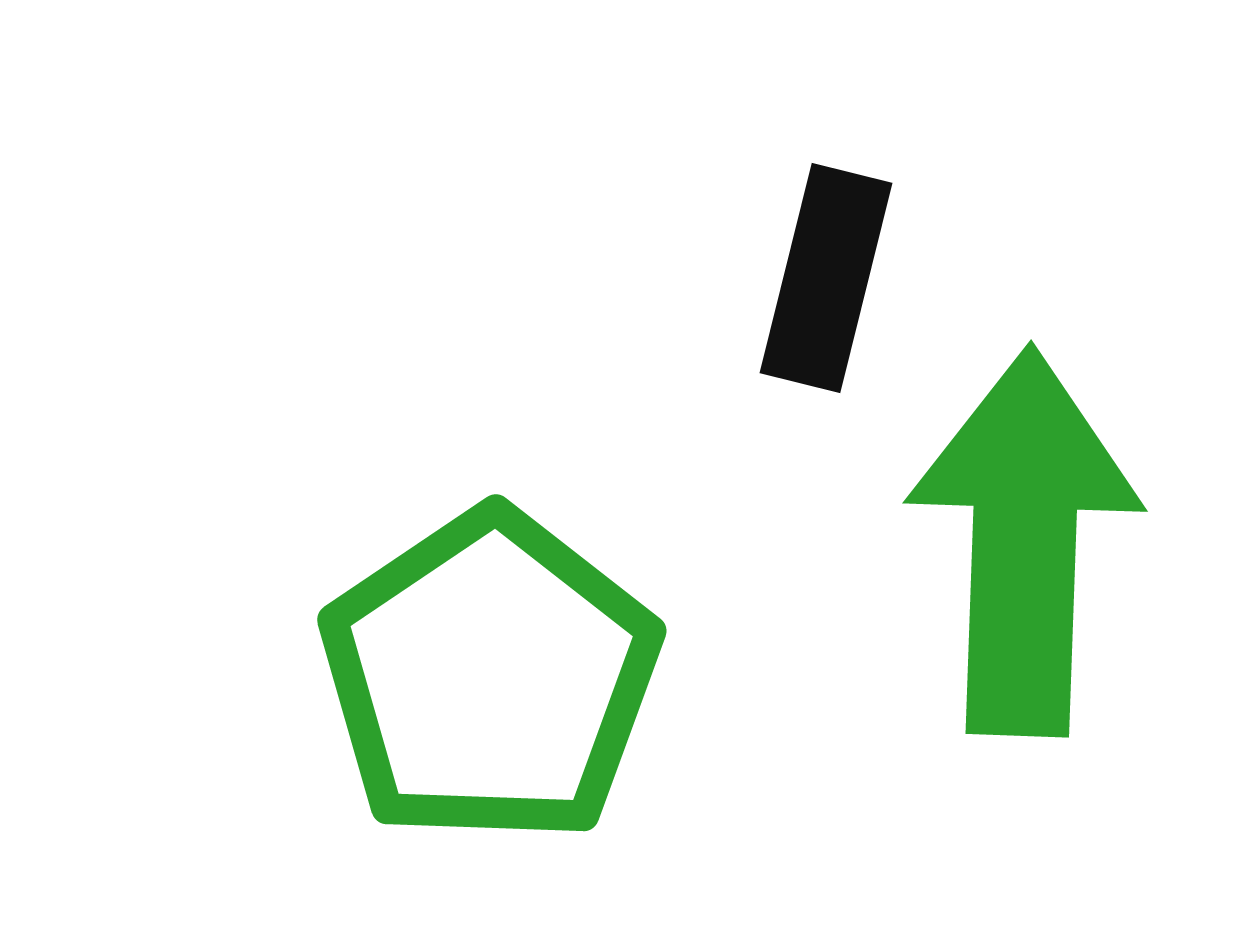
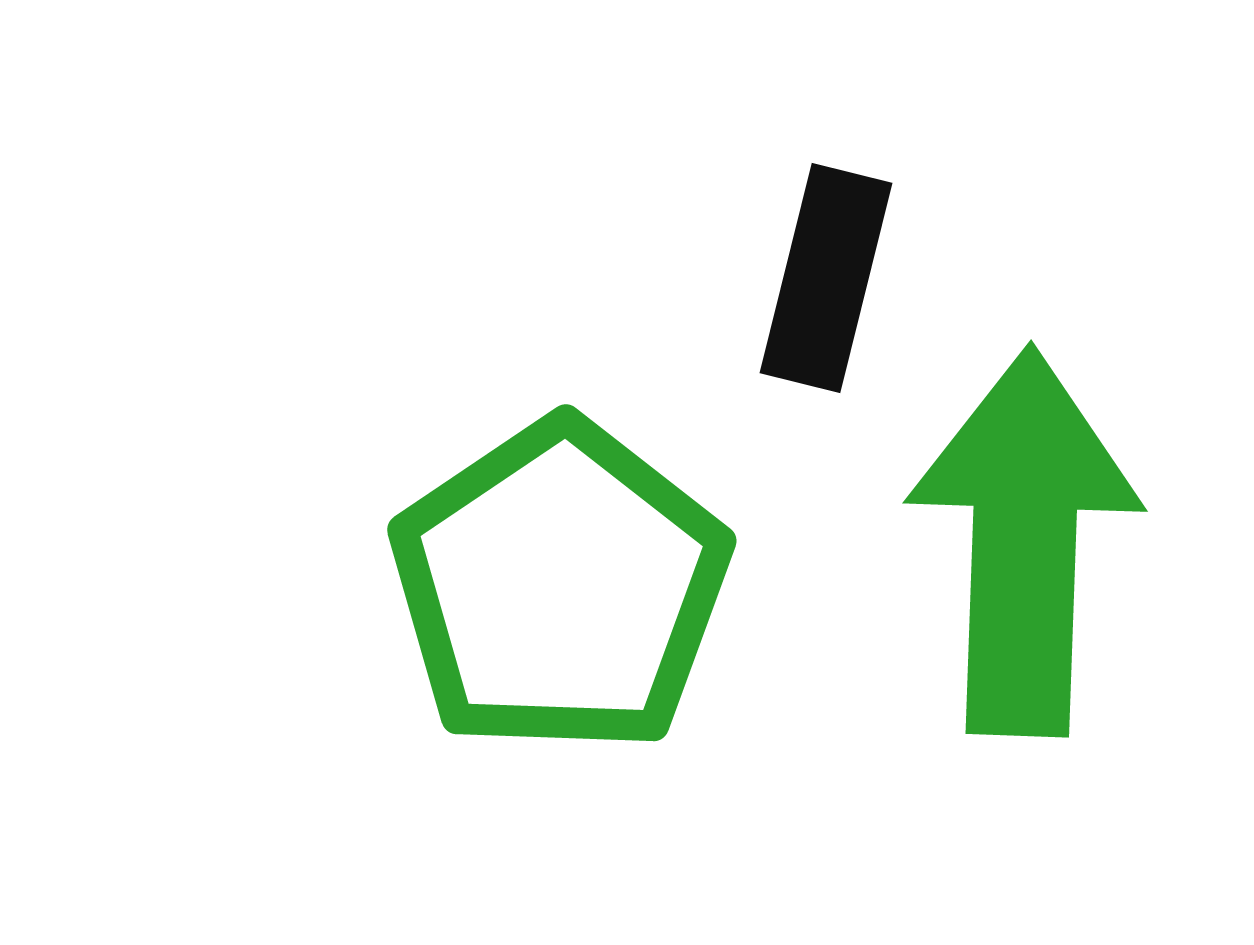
green pentagon: moved 70 px right, 90 px up
